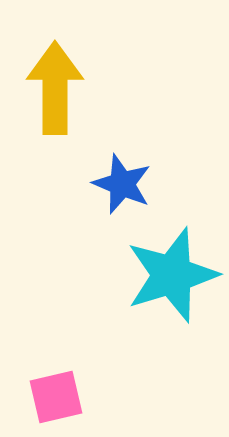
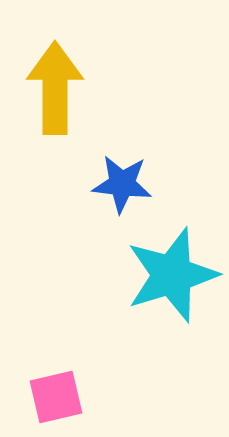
blue star: rotated 16 degrees counterclockwise
